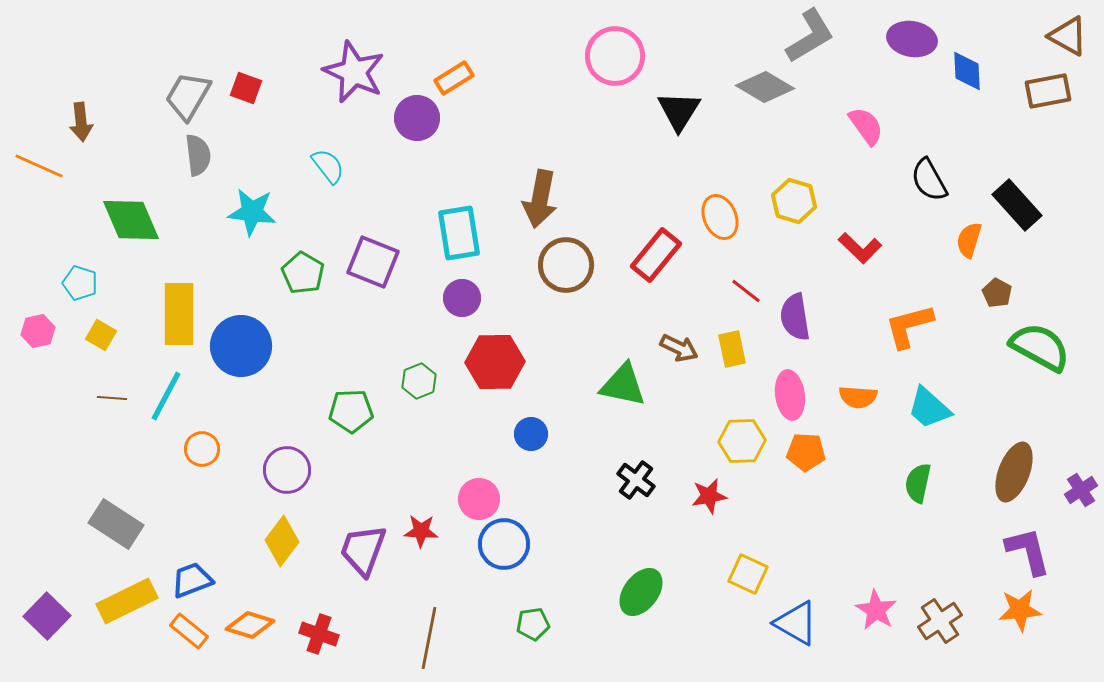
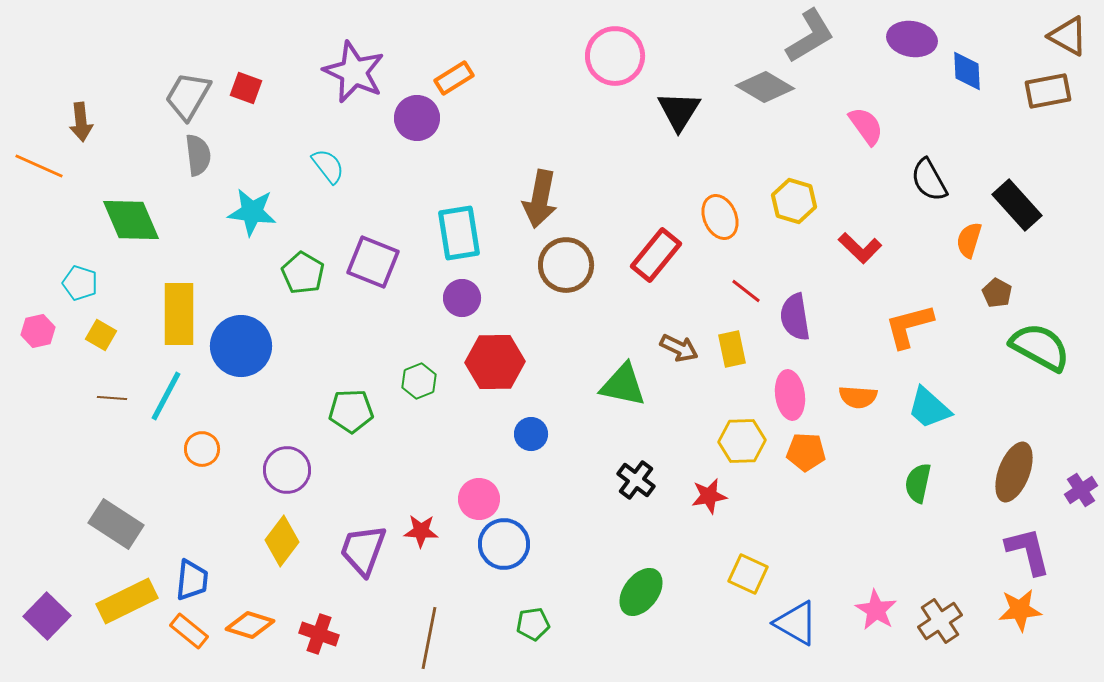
blue trapezoid at (192, 580): rotated 117 degrees clockwise
